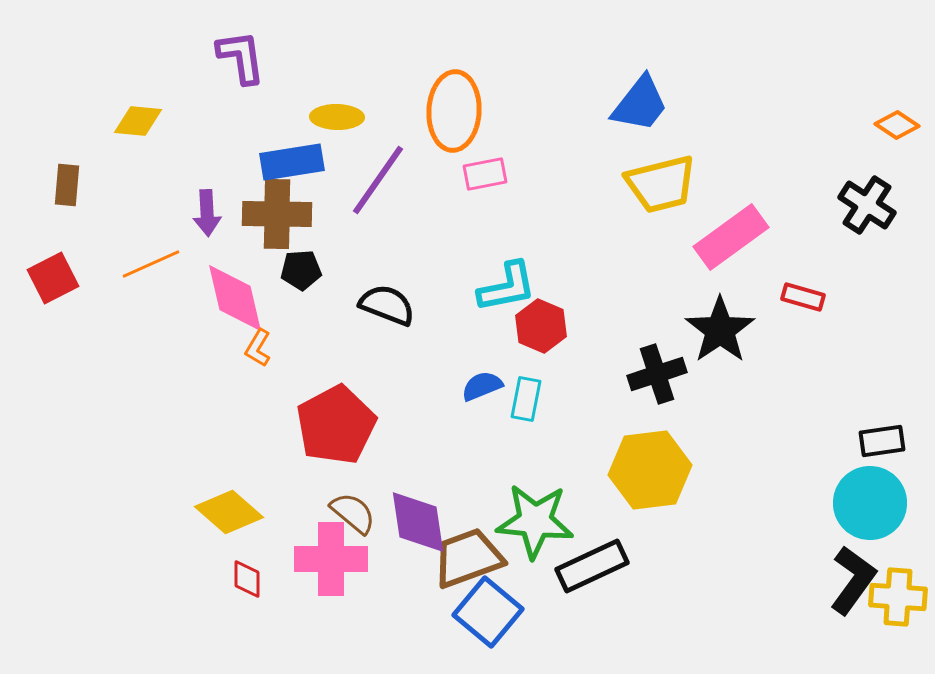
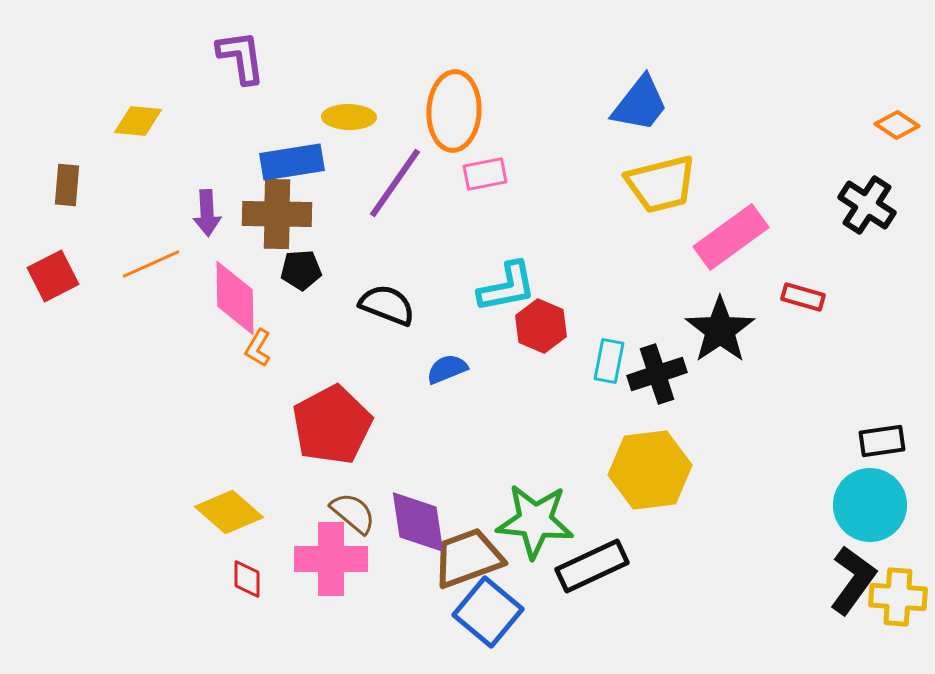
yellow ellipse at (337, 117): moved 12 px right
purple line at (378, 180): moved 17 px right, 3 px down
red square at (53, 278): moved 2 px up
pink diamond at (235, 298): rotated 12 degrees clockwise
blue semicircle at (482, 386): moved 35 px left, 17 px up
cyan rectangle at (526, 399): moved 83 px right, 38 px up
red pentagon at (336, 425): moved 4 px left
cyan circle at (870, 503): moved 2 px down
